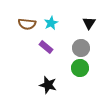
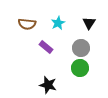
cyan star: moved 7 px right
